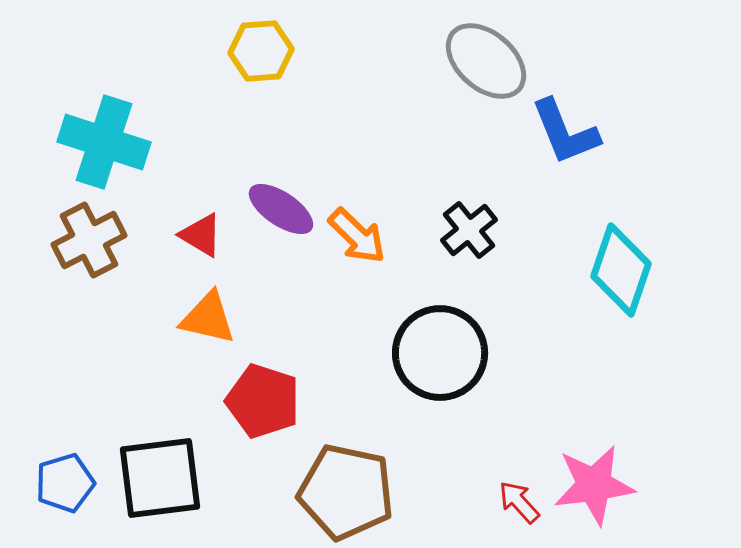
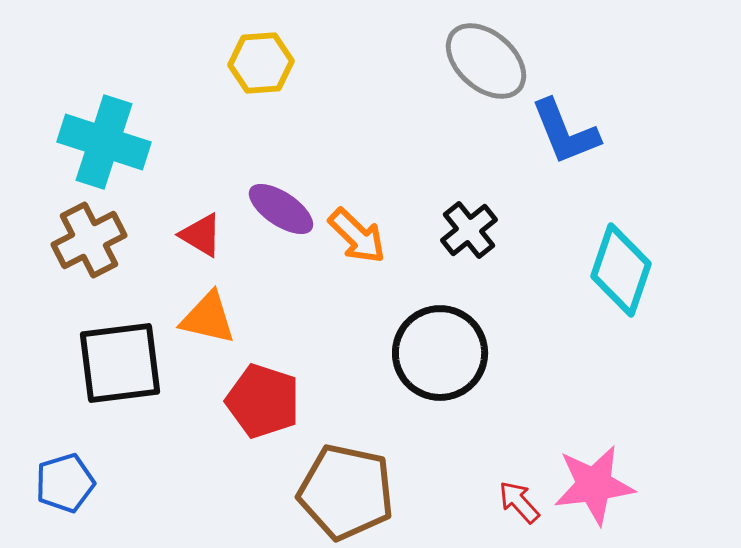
yellow hexagon: moved 12 px down
black square: moved 40 px left, 115 px up
